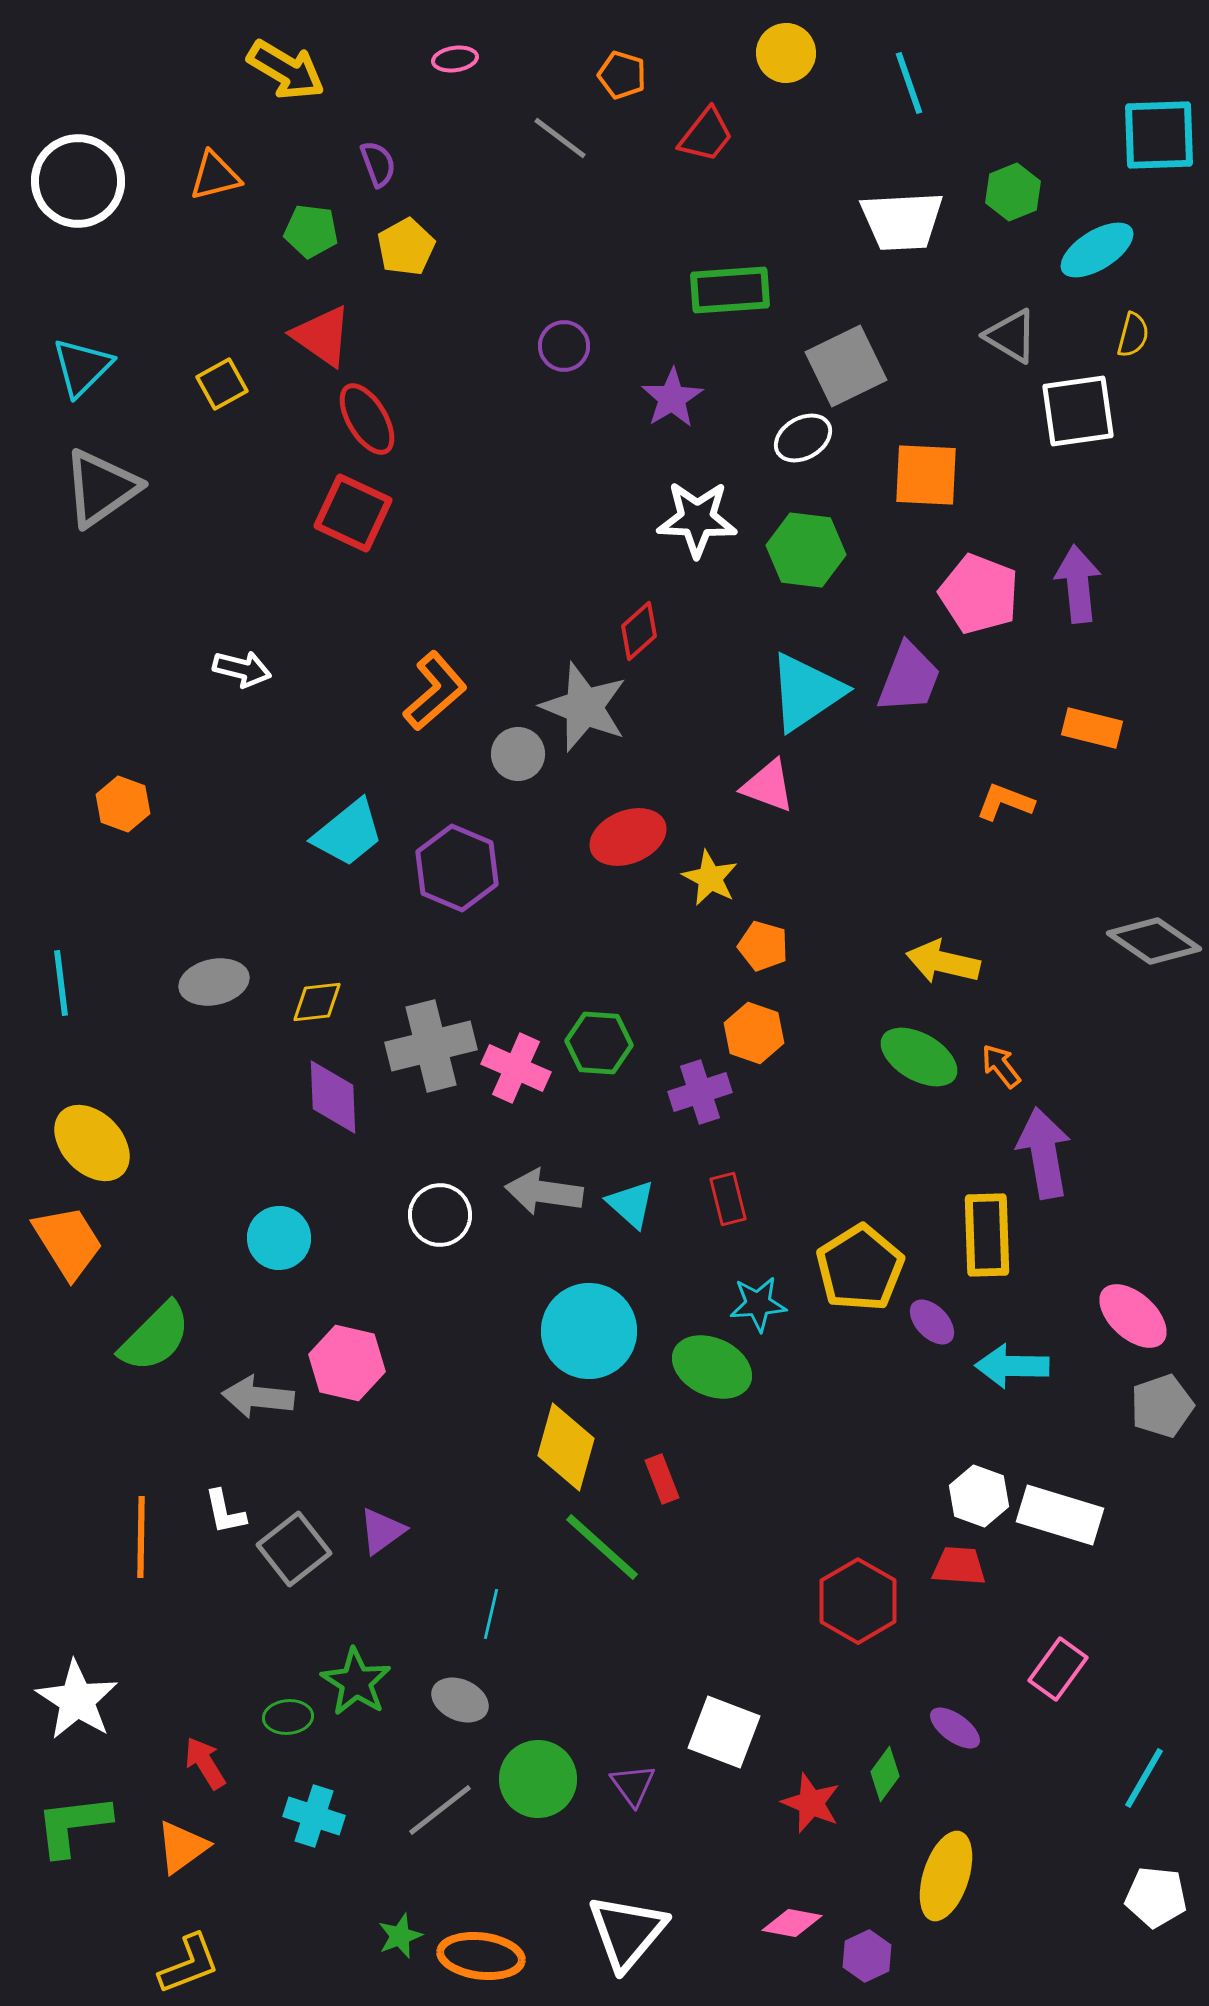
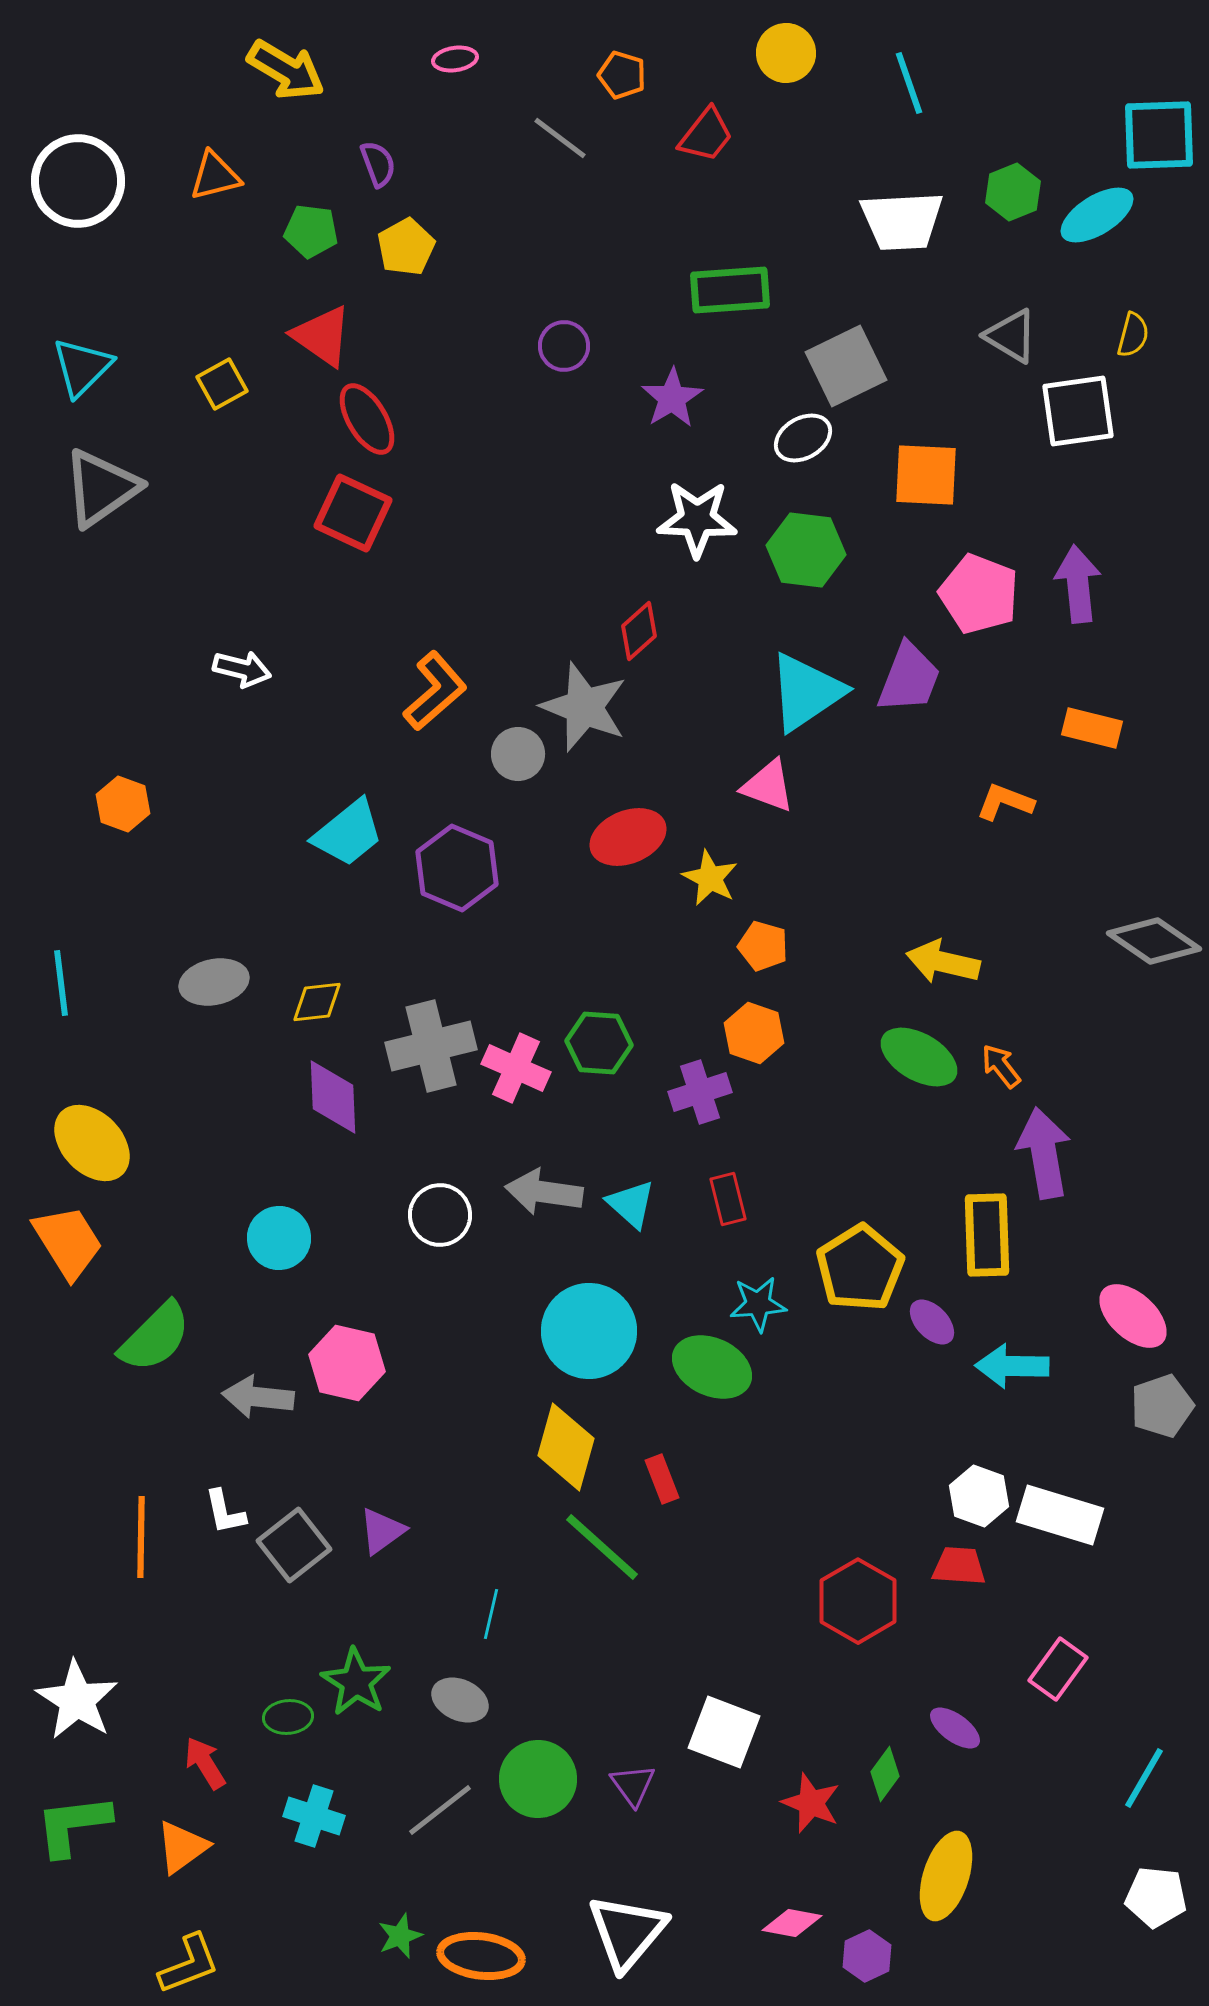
cyan ellipse at (1097, 250): moved 35 px up
gray square at (294, 1549): moved 4 px up
